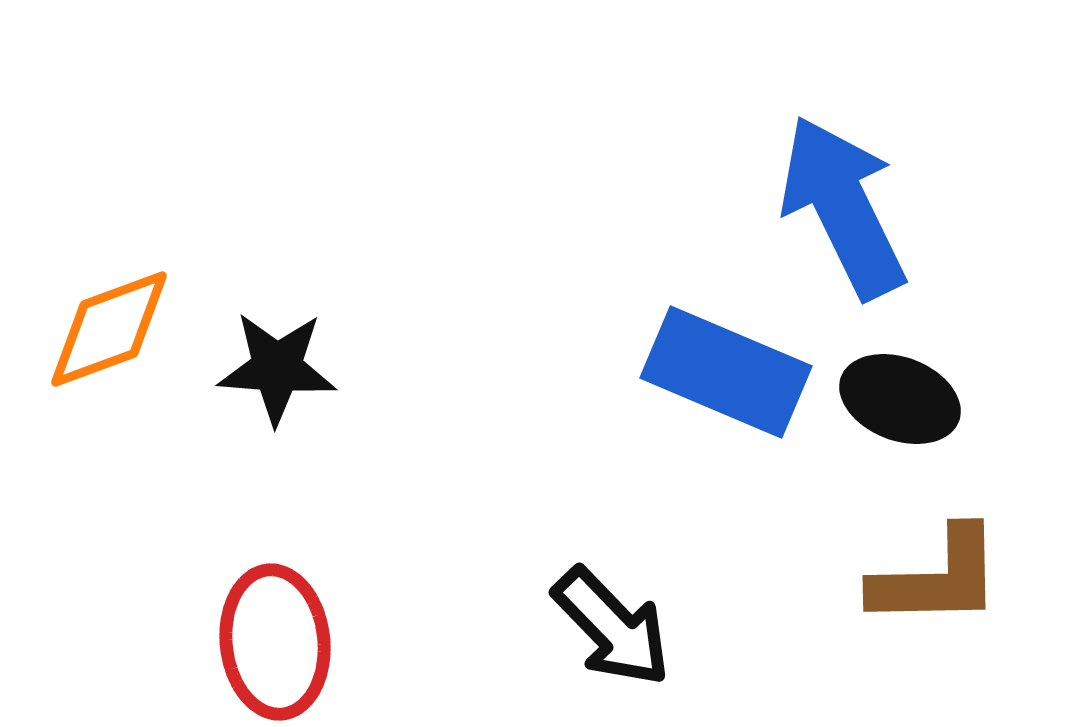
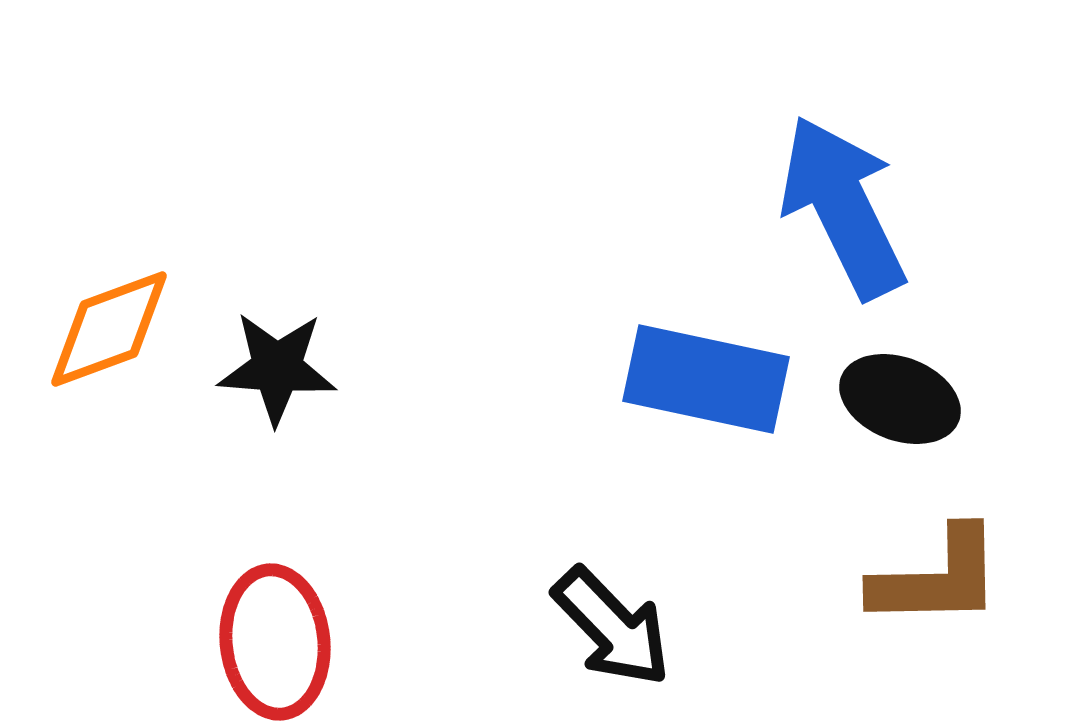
blue rectangle: moved 20 px left, 7 px down; rotated 11 degrees counterclockwise
